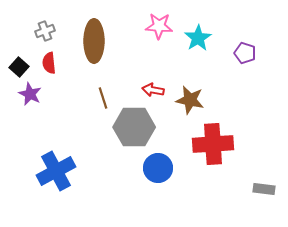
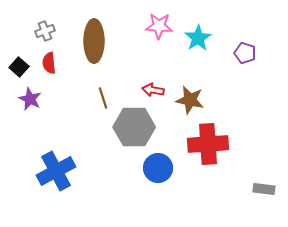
purple star: moved 5 px down
red cross: moved 5 px left
